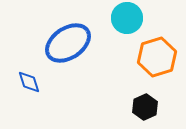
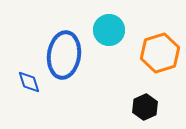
cyan circle: moved 18 px left, 12 px down
blue ellipse: moved 4 px left, 12 px down; rotated 48 degrees counterclockwise
orange hexagon: moved 3 px right, 4 px up
